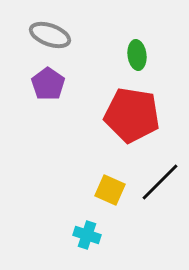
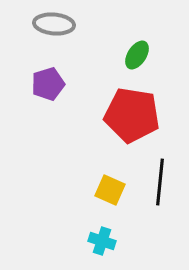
gray ellipse: moved 4 px right, 11 px up; rotated 15 degrees counterclockwise
green ellipse: rotated 40 degrees clockwise
purple pentagon: rotated 20 degrees clockwise
black line: rotated 39 degrees counterclockwise
cyan cross: moved 15 px right, 6 px down
